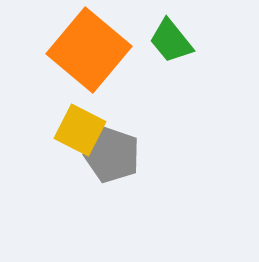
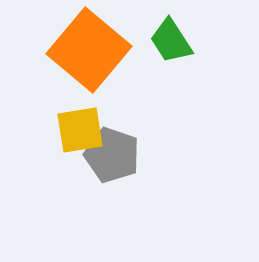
green trapezoid: rotated 6 degrees clockwise
yellow square: rotated 36 degrees counterclockwise
